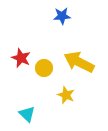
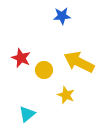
yellow circle: moved 2 px down
cyan triangle: rotated 36 degrees clockwise
